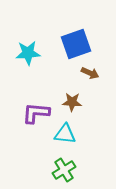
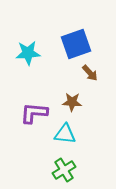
brown arrow: rotated 24 degrees clockwise
purple L-shape: moved 2 px left
